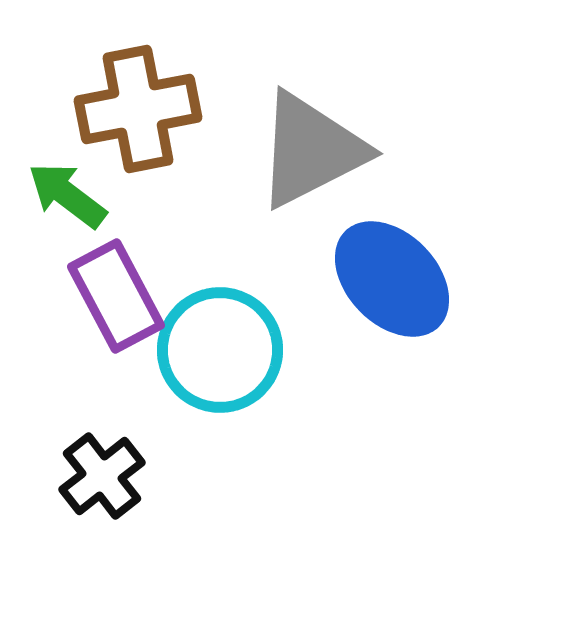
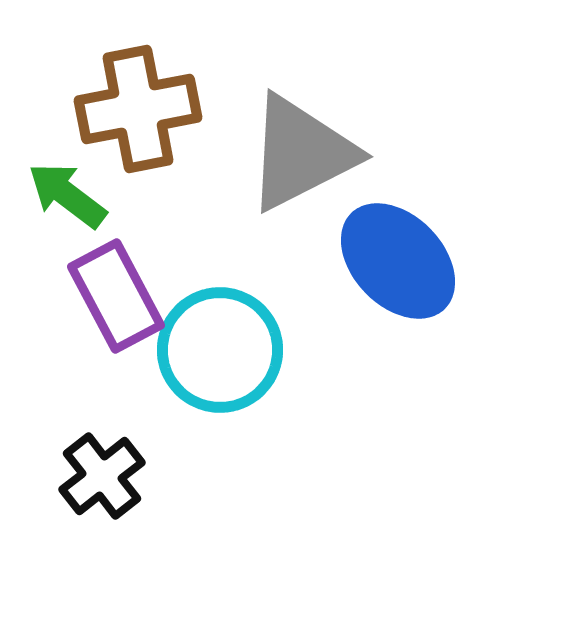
gray triangle: moved 10 px left, 3 px down
blue ellipse: moved 6 px right, 18 px up
